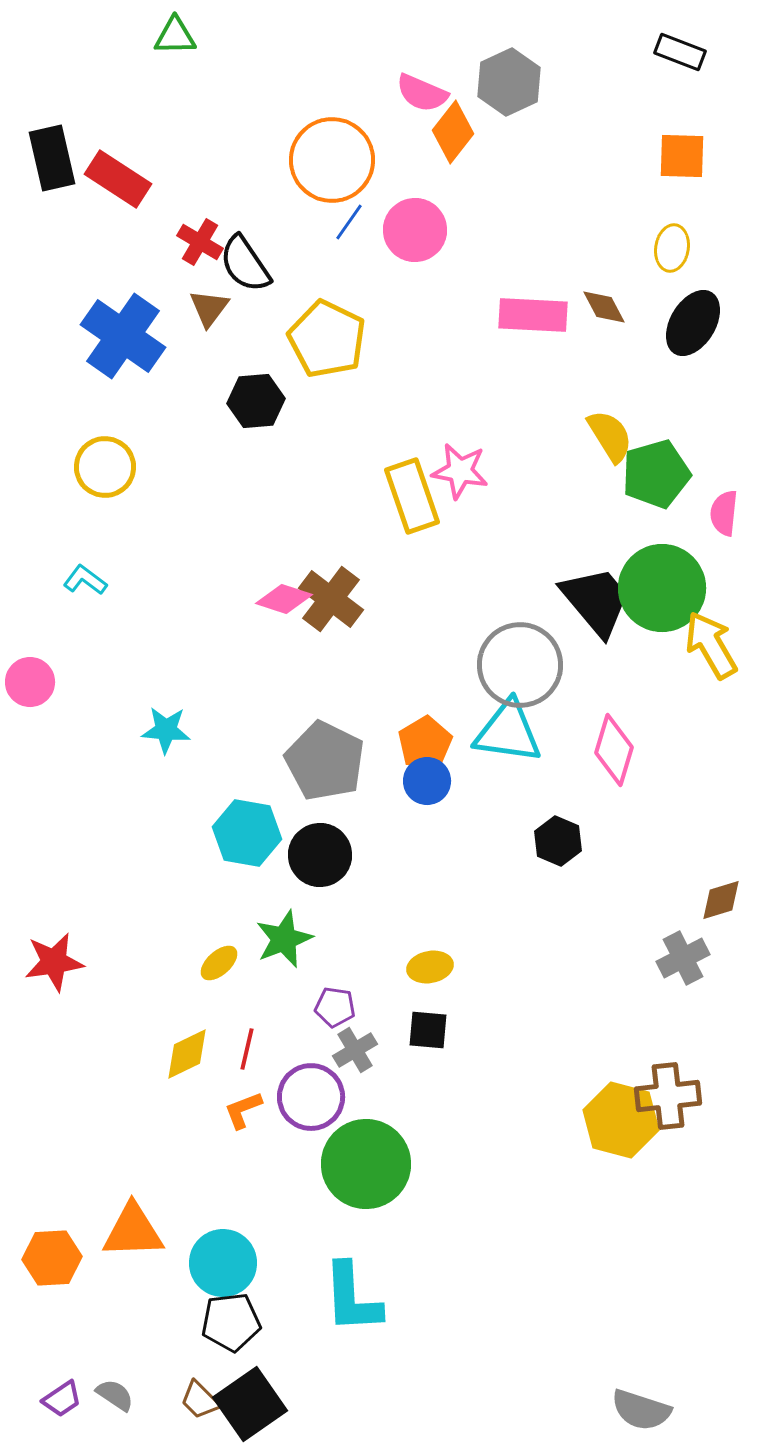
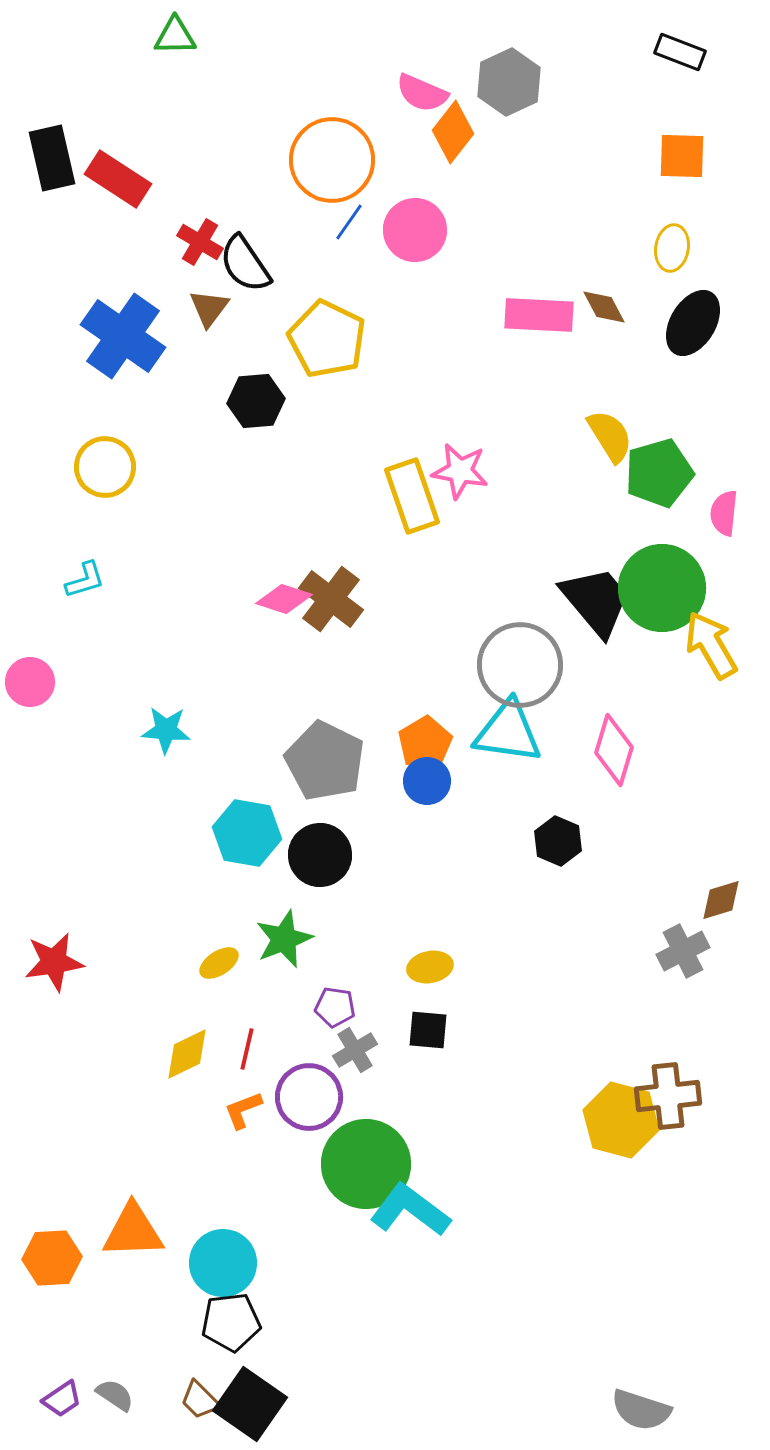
pink rectangle at (533, 315): moved 6 px right
green pentagon at (656, 474): moved 3 px right, 1 px up
cyan L-shape at (85, 580): rotated 126 degrees clockwise
gray cross at (683, 958): moved 7 px up
yellow ellipse at (219, 963): rotated 9 degrees clockwise
purple circle at (311, 1097): moved 2 px left
cyan L-shape at (352, 1298): moved 58 px right, 88 px up; rotated 130 degrees clockwise
black square at (250, 1404): rotated 20 degrees counterclockwise
